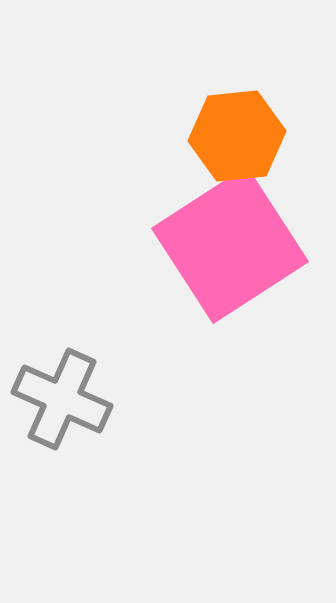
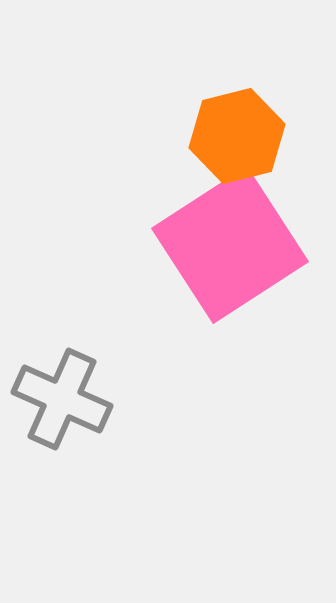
orange hexagon: rotated 8 degrees counterclockwise
